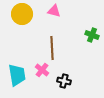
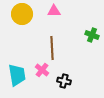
pink triangle: rotated 16 degrees counterclockwise
